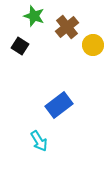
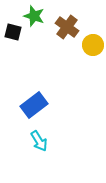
brown cross: rotated 15 degrees counterclockwise
black square: moved 7 px left, 14 px up; rotated 18 degrees counterclockwise
blue rectangle: moved 25 px left
